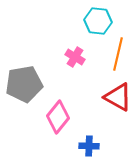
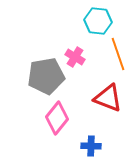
orange line: rotated 32 degrees counterclockwise
gray pentagon: moved 22 px right, 8 px up
red triangle: moved 10 px left, 1 px down; rotated 8 degrees counterclockwise
pink diamond: moved 1 px left, 1 px down
blue cross: moved 2 px right
